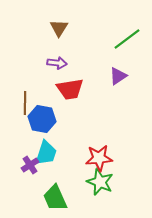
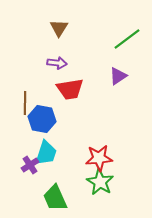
green star: rotated 8 degrees clockwise
